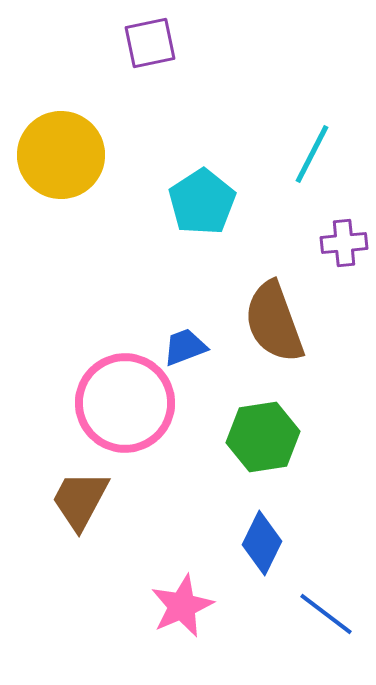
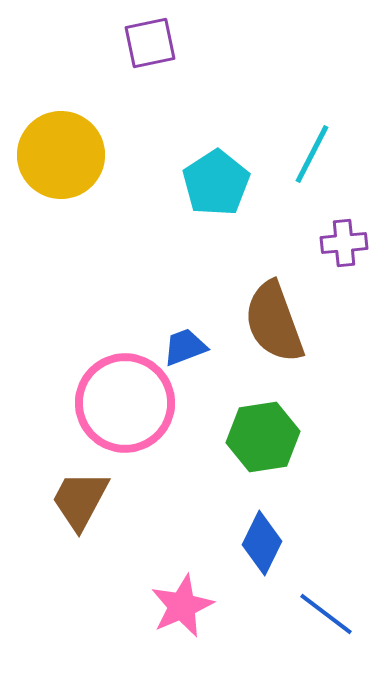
cyan pentagon: moved 14 px right, 19 px up
